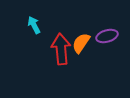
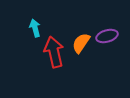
cyan arrow: moved 1 px right, 3 px down; rotated 12 degrees clockwise
red arrow: moved 7 px left, 3 px down; rotated 8 degrees counterclockwise
